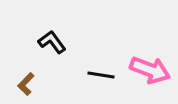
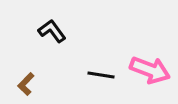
black L-shape: moved 11 px up
